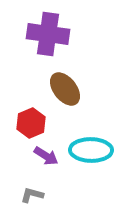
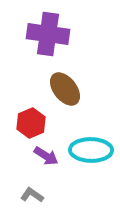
gray L-shape: rotated 20 degrees clockwise
